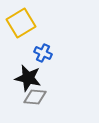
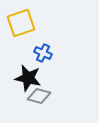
yellow square: rotated 12 degrees clockwise
gray diamond: moved 4 px right, 1 px up; rotated 10 degrees clockwise
